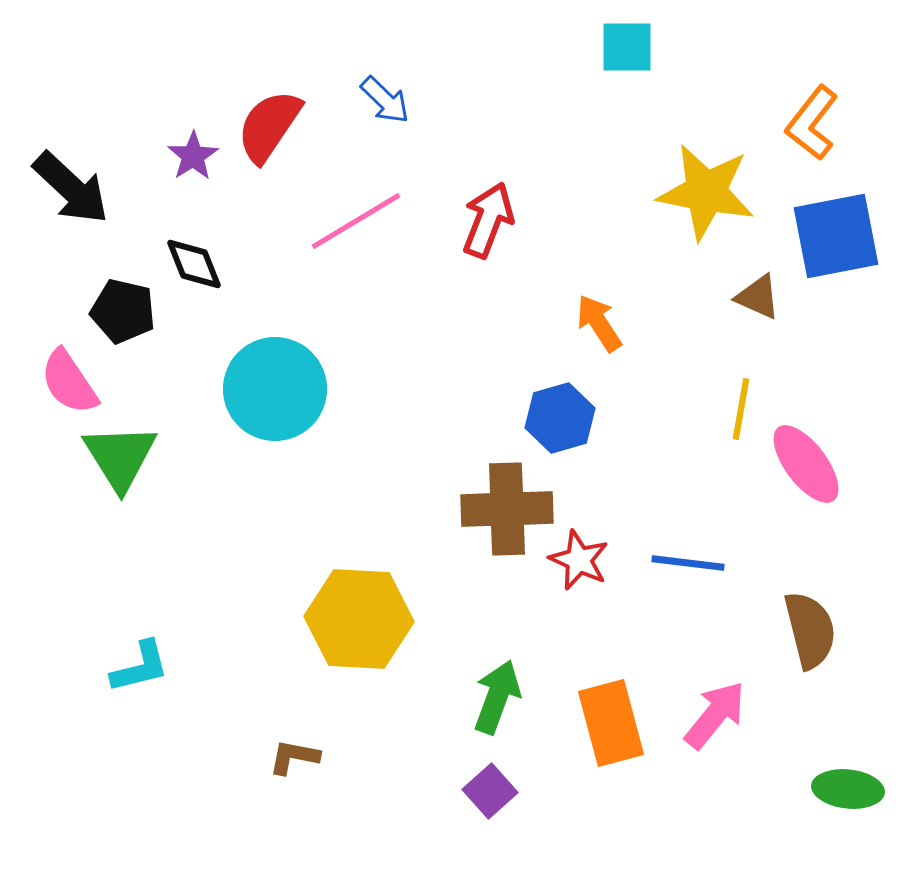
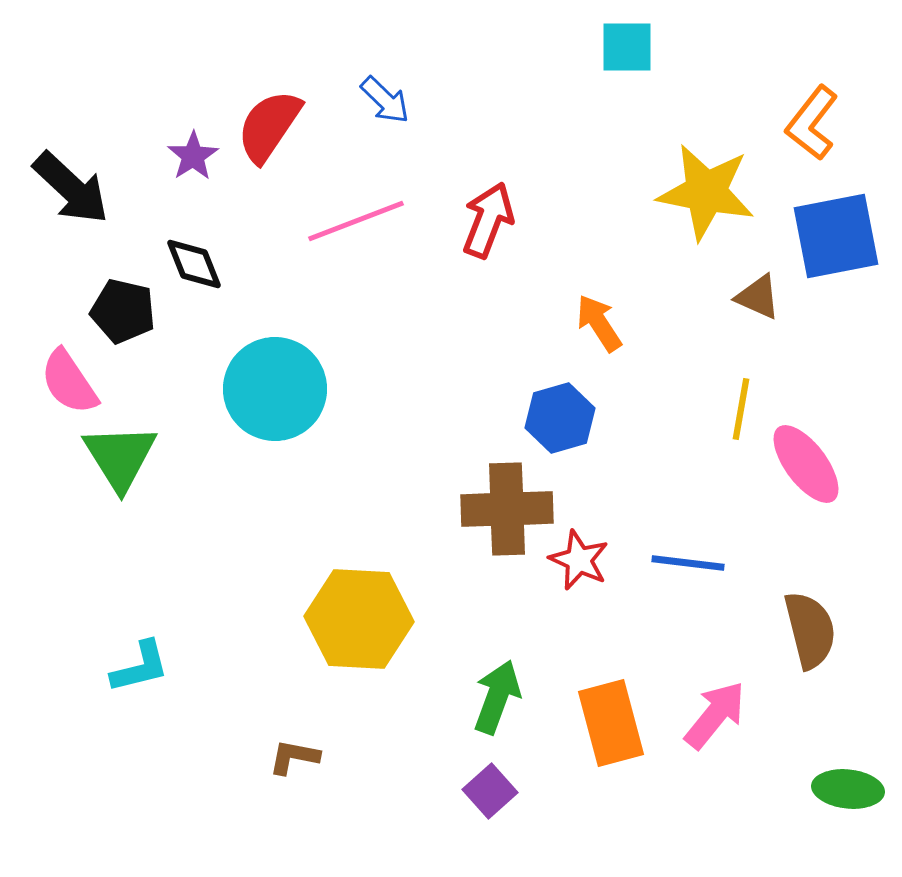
pink line: rotated 10 degrees clockwise
